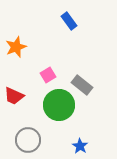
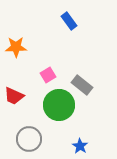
orange star: rotated 20 degrees clockwise
gray circle: moved 1 px right, 1 px up
